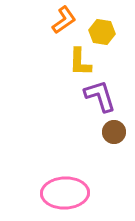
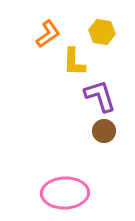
orange L-shape: moved 16 px left, 14 px down
yellow L-shape: moved 6 px left
brown circle: moved 10 px left, 1 px up
